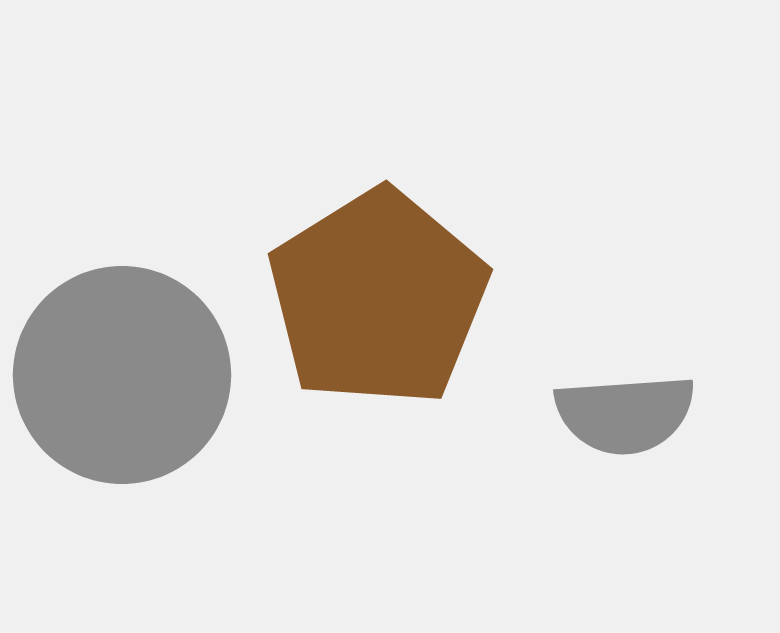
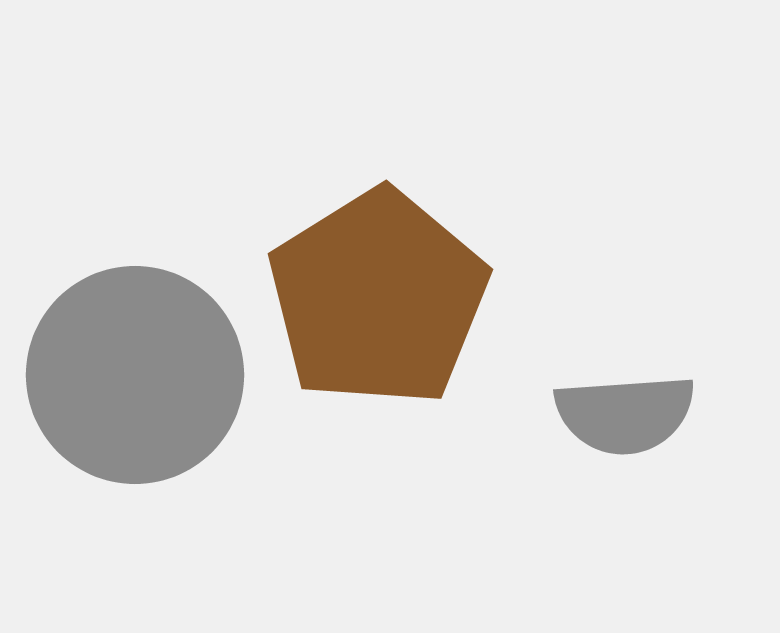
gray circle: moved 13 px right
